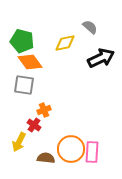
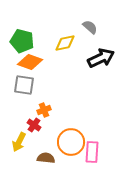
orange diamond: rotated 35 degrees counterclockwise
orange circle: moved 7 px up
